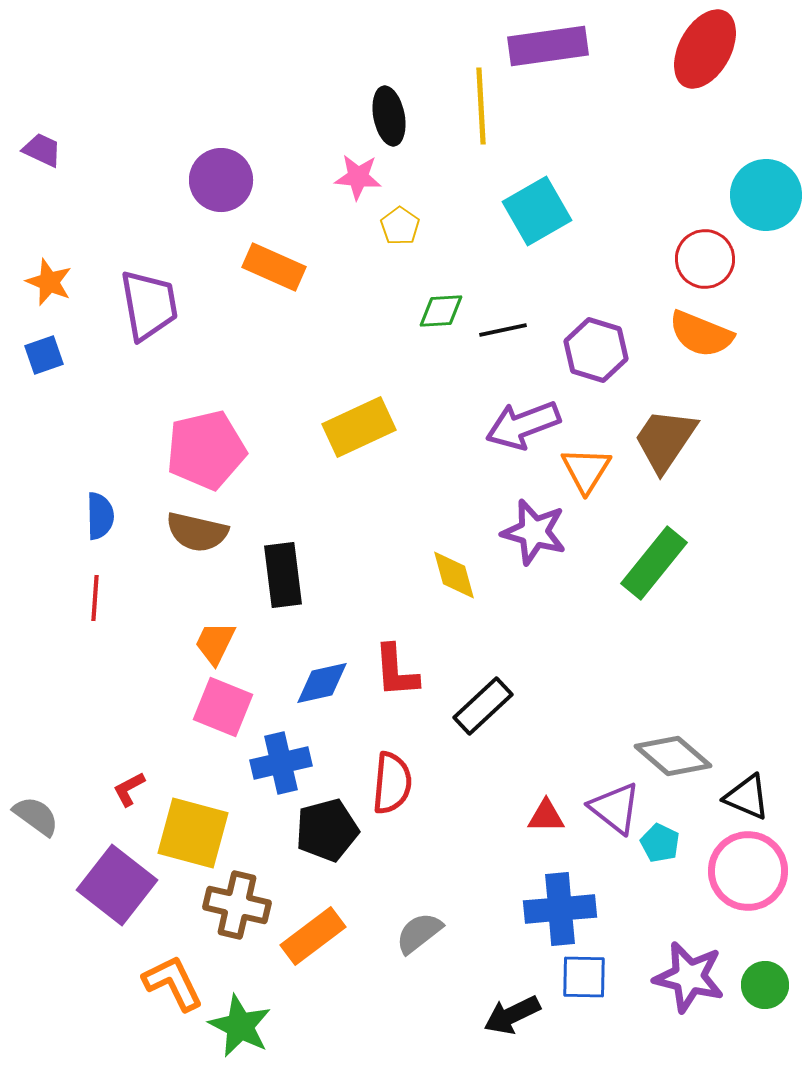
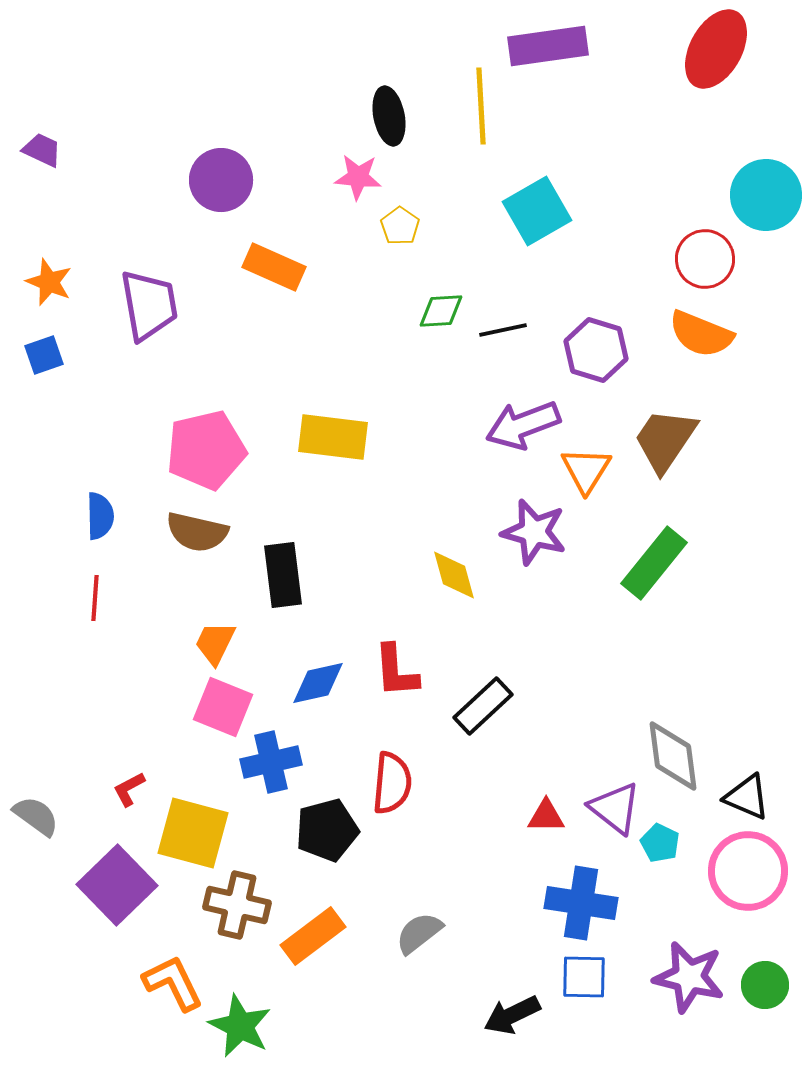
red ellipse at (705, 49): moved 11 px right
yellow rectangle at (359, 427): moved 26 px left, 10 px down; rotated 32 degrees clockwise
blue diamond at (322, 683): moved 4 px left
gray diamond at (673, 756): rotated 42 degrees clockwise
blue cross at (281, 763): moved 10 px left, 1 px up
purple square at (117, 885): rotated 8 degrees clockwise
blue cross at (560, 909): moved 21 px right, 6 px up; rotated 14 degrees clockwise
